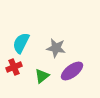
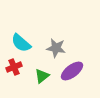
cyan semicircle: rotated 75 degrees counterclockwise
